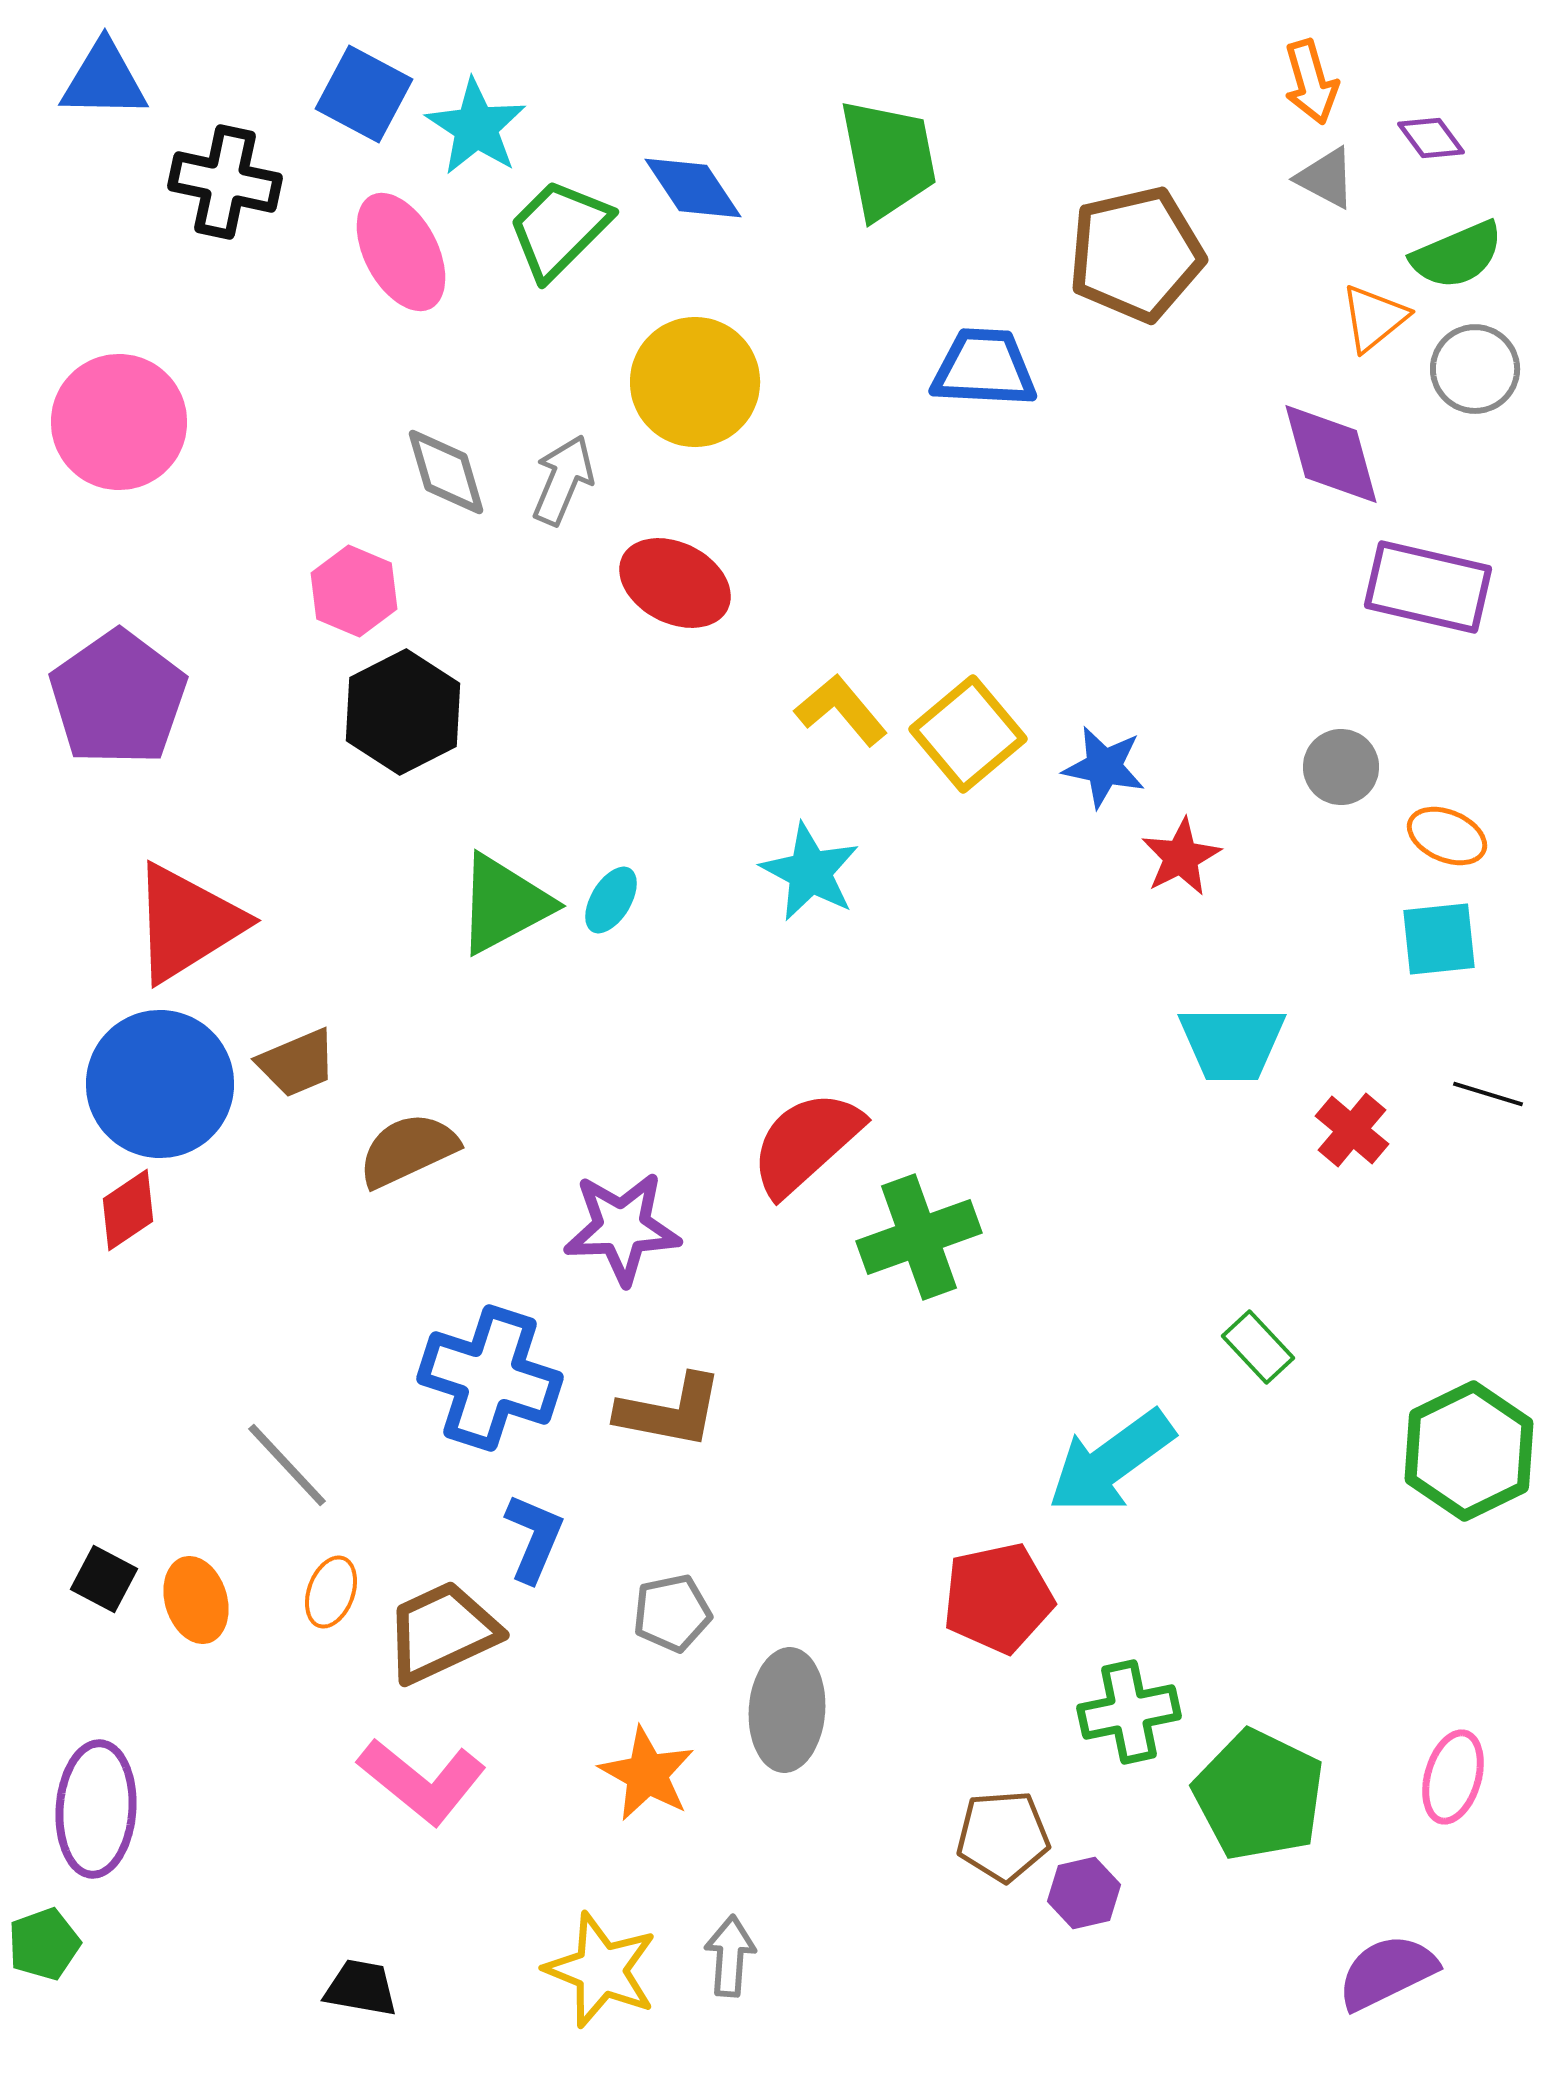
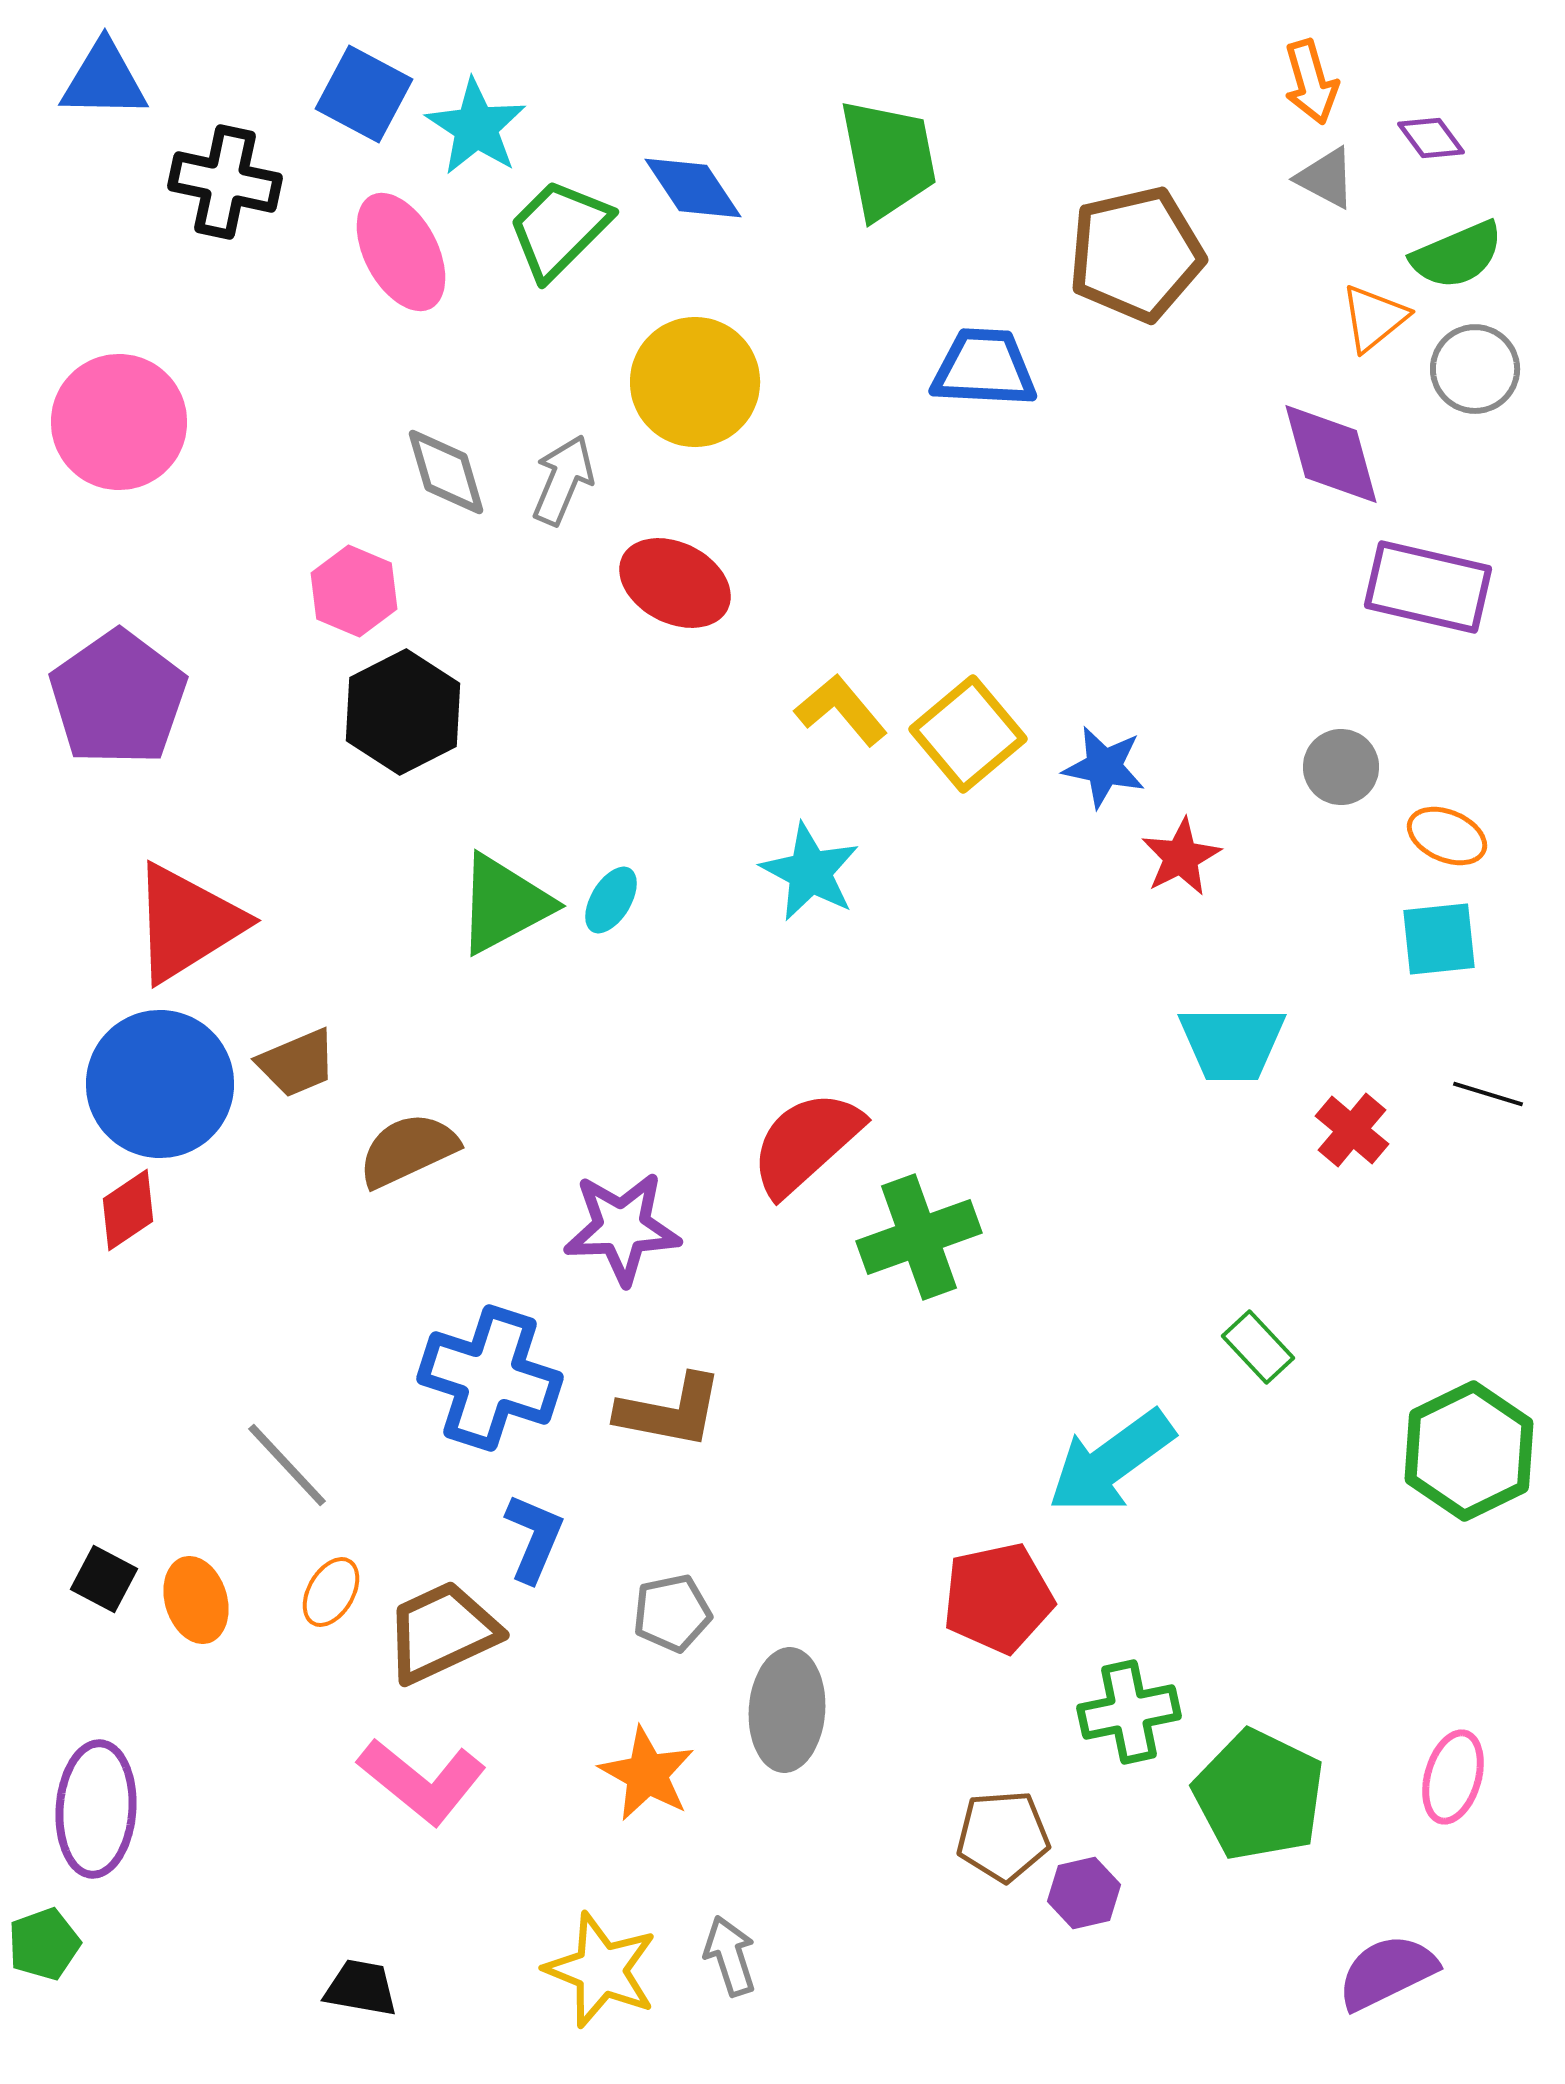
orange ellipse at (331, 1592): rotated 10 degrees clockwise
gray arrow at (730, 1956): rotated 22 degrees counterclockwise
